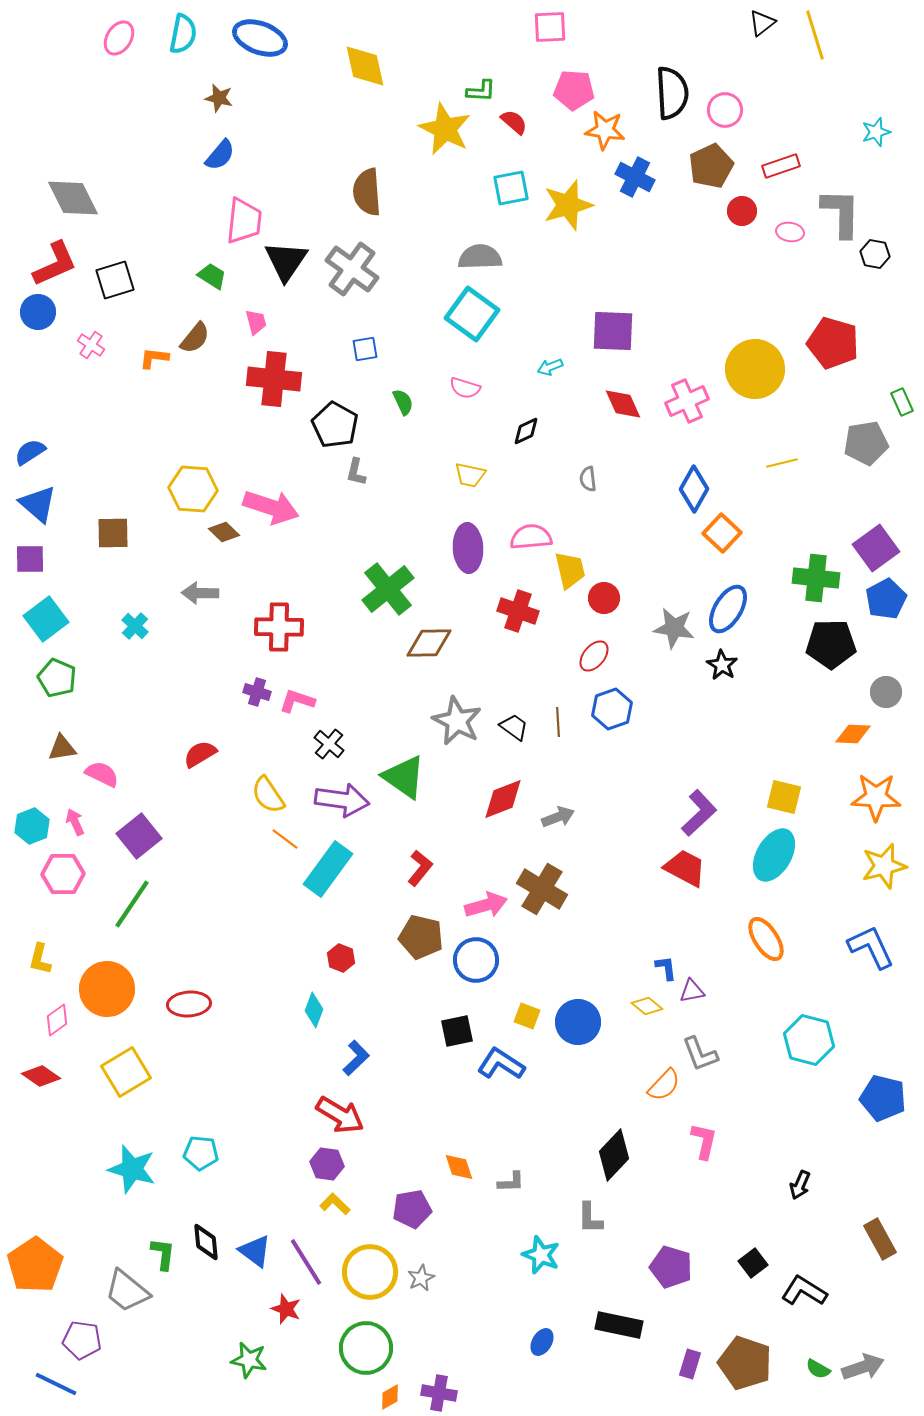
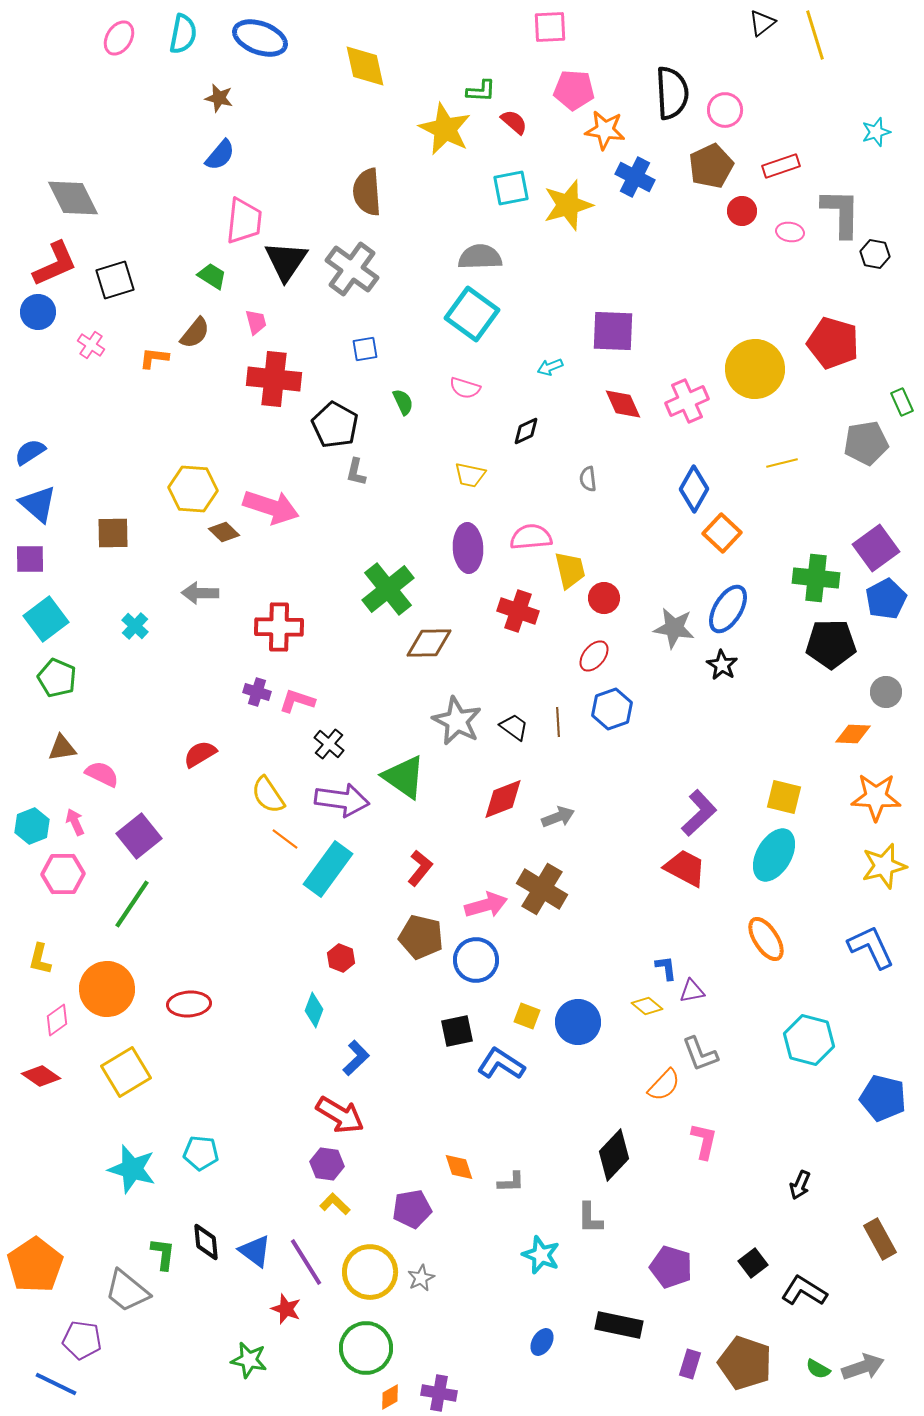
brown semicircle at (195, 338): moved 5 px up
